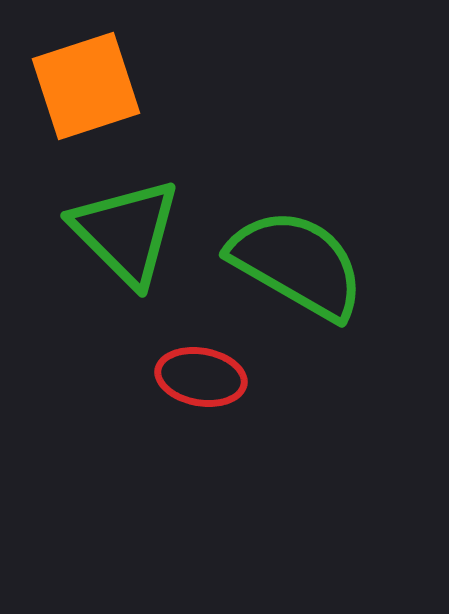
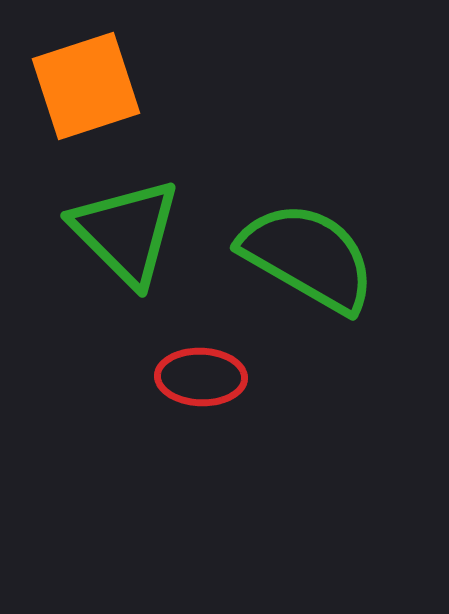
green semicircle: moved 11 px right, 7 px up
red ellipse: rotated 8 degrees counterclockwise
